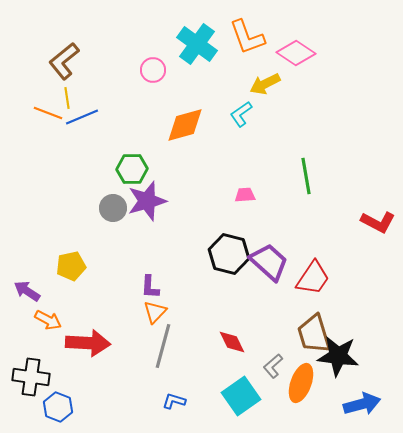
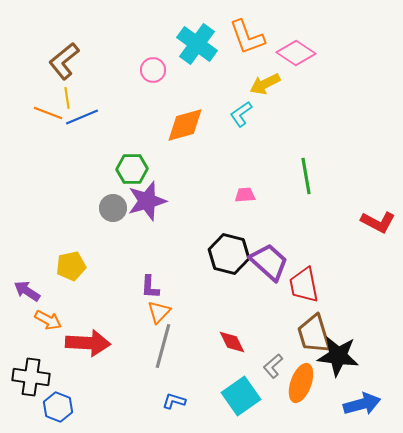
red trapezoid: moved 9 px left, 7 px down; rotated 135 degrees clockwise
orange triangle: moved 4 px right
